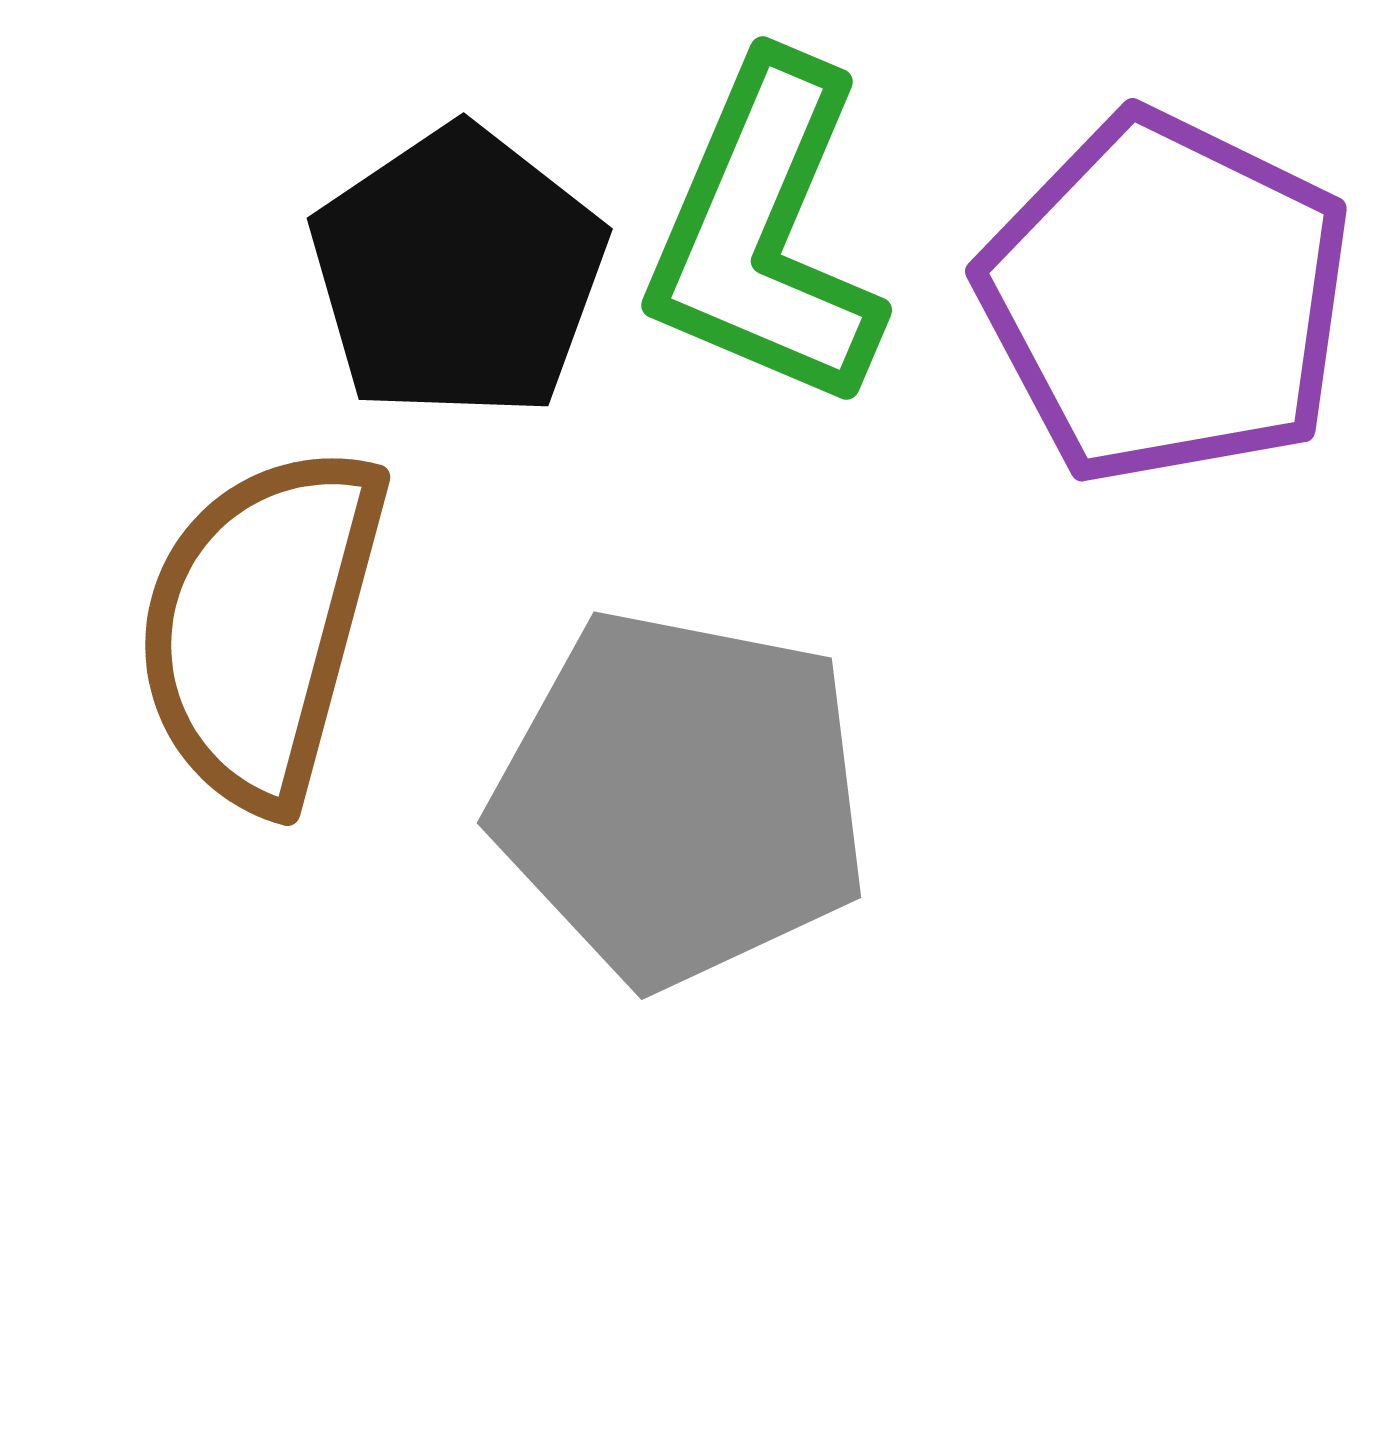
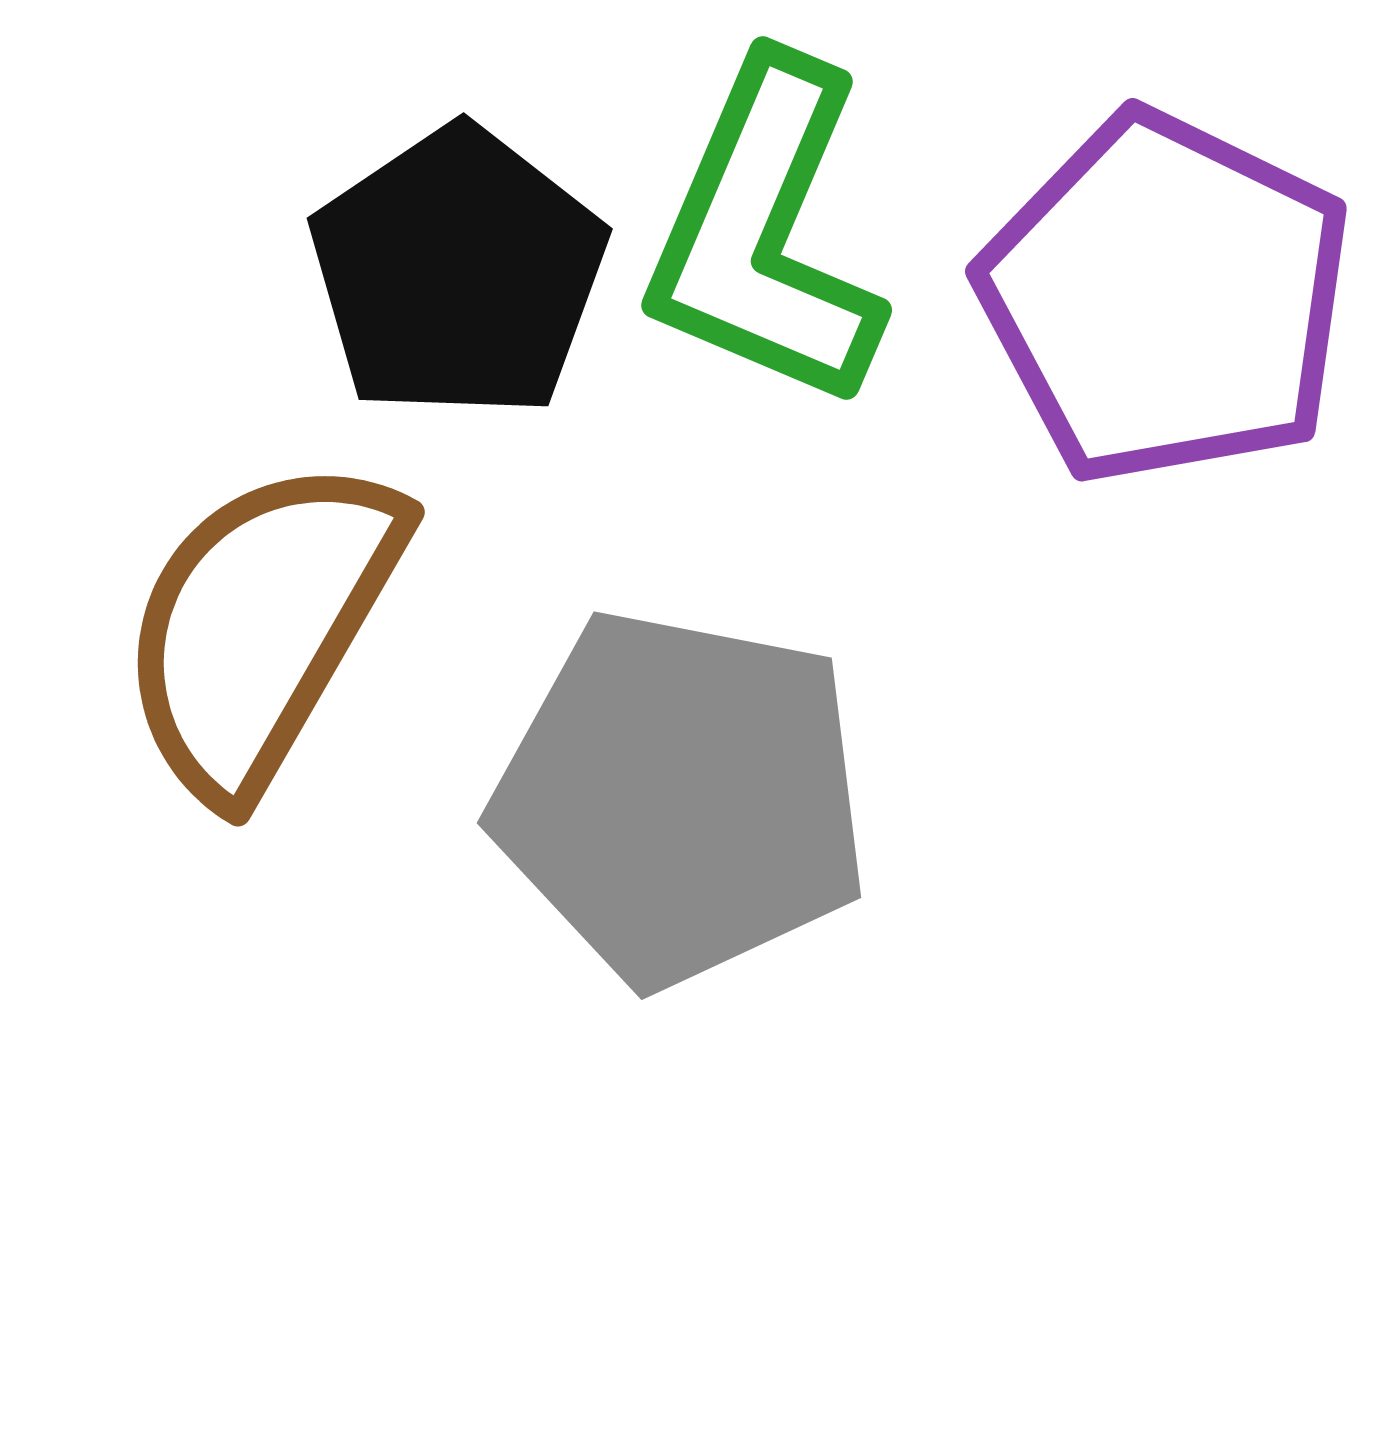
brown semicircle: rotated 15 degrees clockwise
